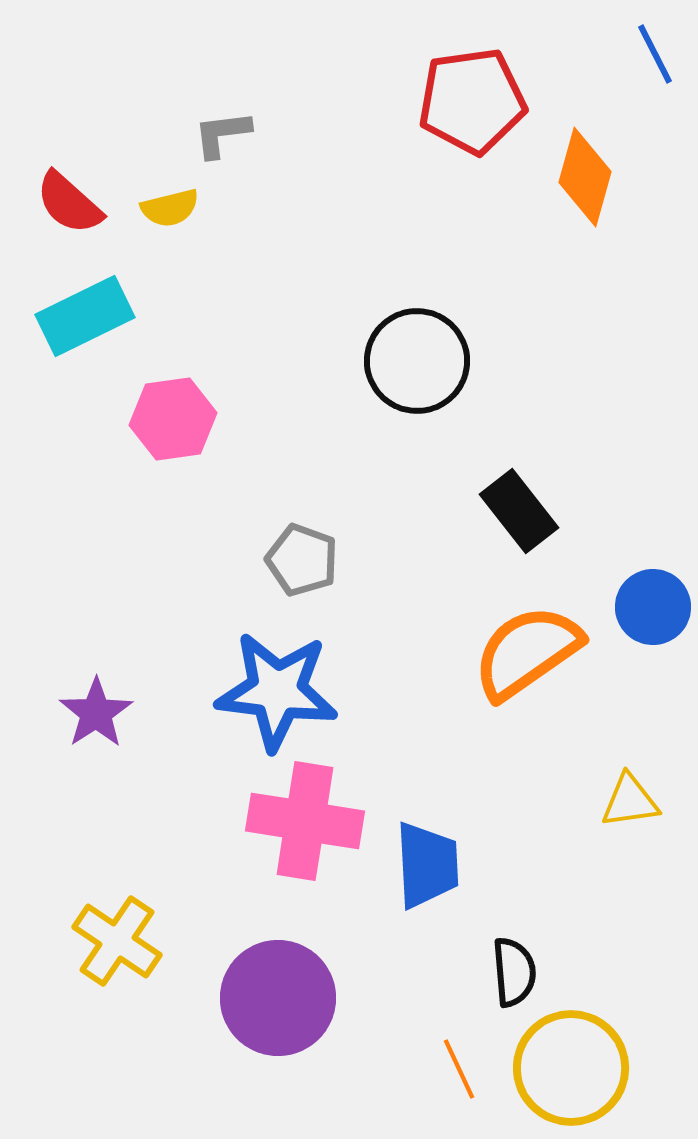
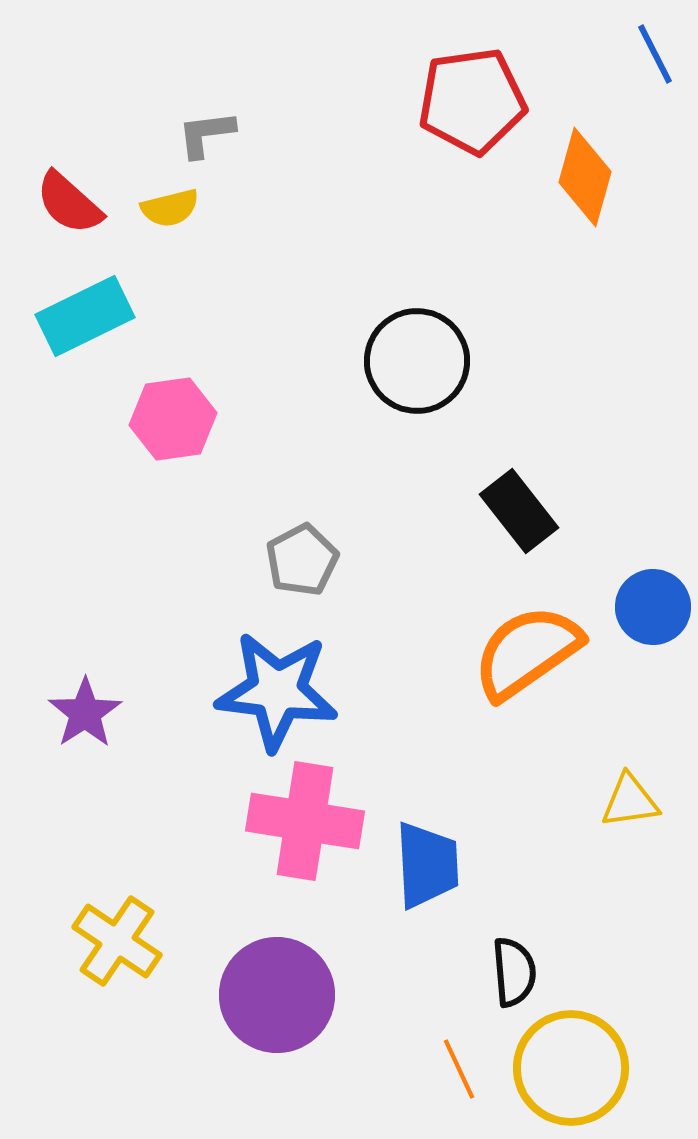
gray L-shape: moved 16 px left
gray pentagon: rotated 24 degrees clockwise
purple star: moved 11 px left
purple circle: moved 1 px left, 3 px up
